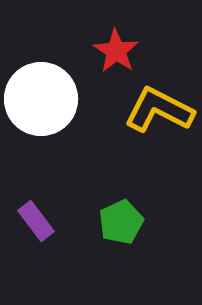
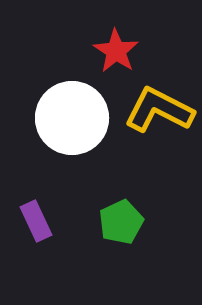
white circle: moved 31 px right, 19 px down
purple rectangle: rotated 12 degrees clockwise
